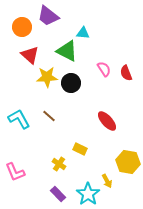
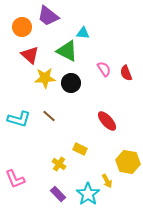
yellow star: moved 2 px left, 1 px down
cyan L-shape: rotated 135 degrees clockwise
pink L-shape: moved 7 px down
